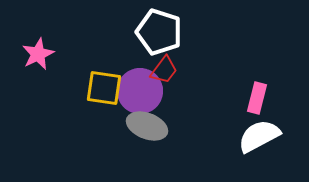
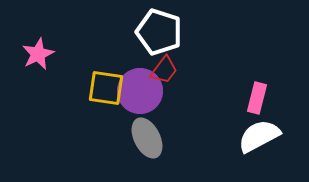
yellow square: moved 2 px right
gray ellipse: moved 12 px down; rotated 42 degrees clockwise
